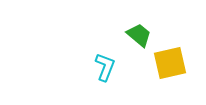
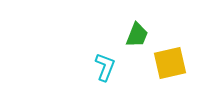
green trapezoid: moved 2 px left; rotated 72 degrees clockwise
